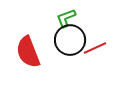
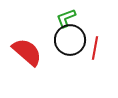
red line: rotated 55 degrees counterclockwise
red semicircle: moved 1 px left; rotated 152 degrees clockwise
